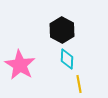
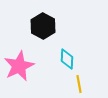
black hexagon: moved 19 px left, 4 px up
pink star: moved 1 px left, 1 px down; rotated 16 degrees clockwise
